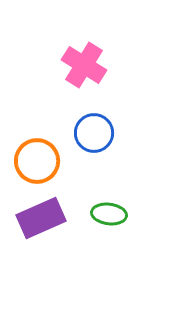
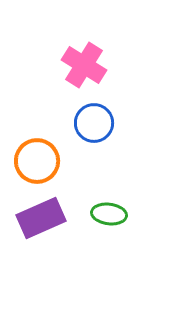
blue circle: moved 10 px up
